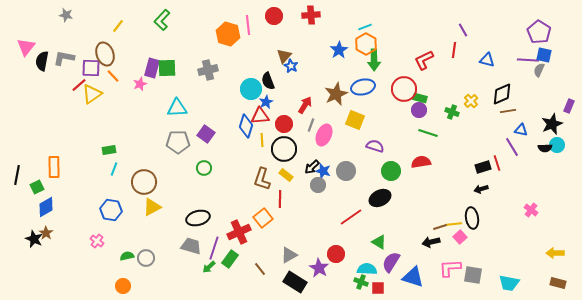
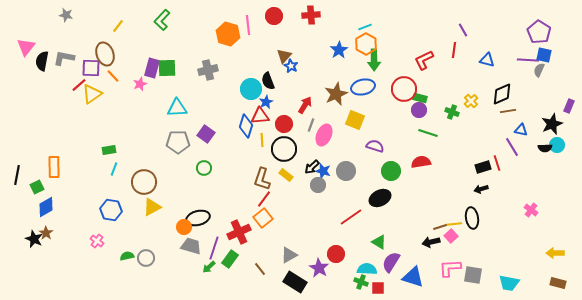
red line at (280, 199): moved 16 px left; rotated 36 degrees clockwise
pink square at (460, 237): moved 9 px left, 1 px up
orange circle at (123, 286): moved 61 px right, 59 px up
